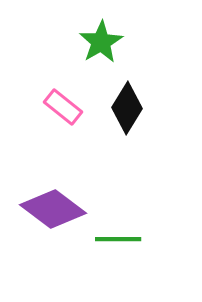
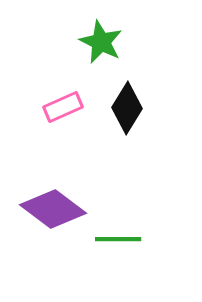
green star: rotated 15 degrees counterclockwise
pink rectangle: rotated 63 degrees counterclockwise
